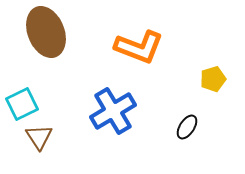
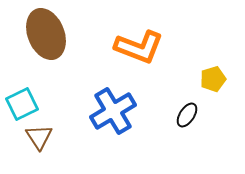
brown ellipse: moved 2 px down
black ellipse: moved 12 px up
